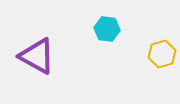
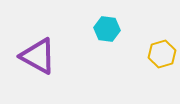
purple triangle: moved 1 px right
